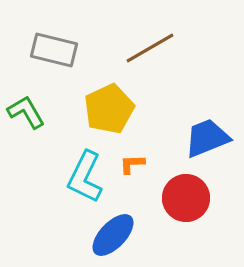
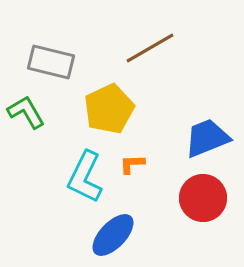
gray rectangle: moved 3 px left, 12 px down
red circle: moved 17 px right
